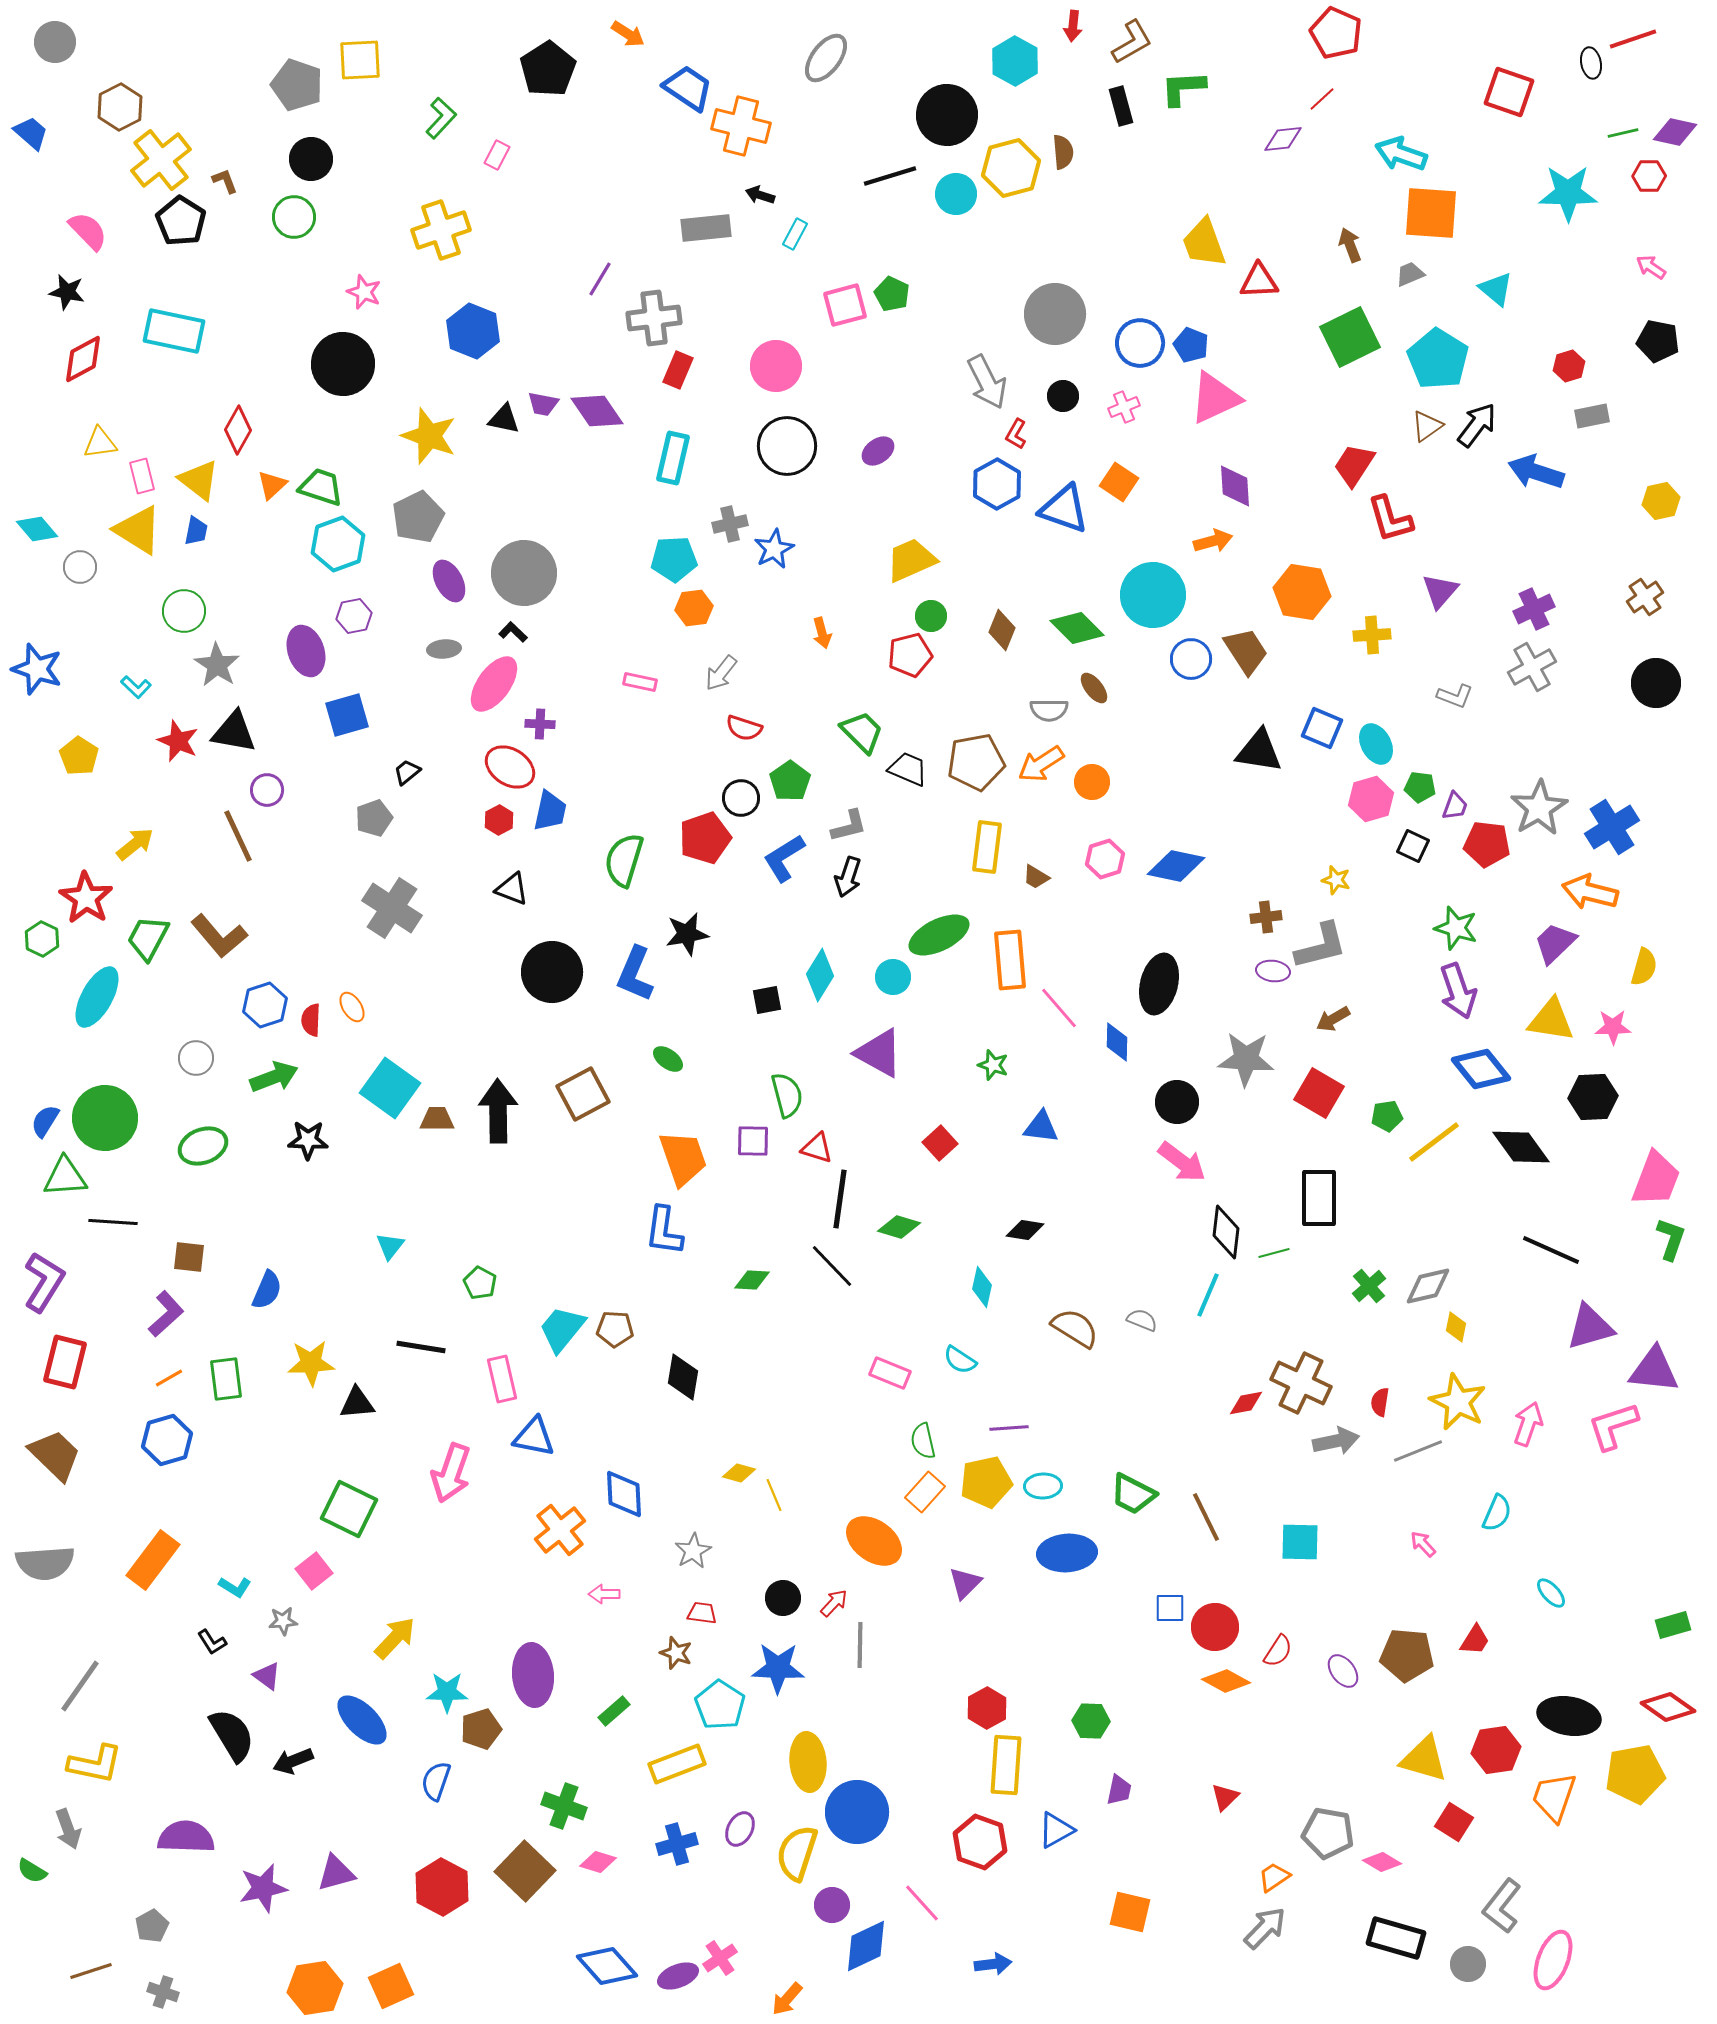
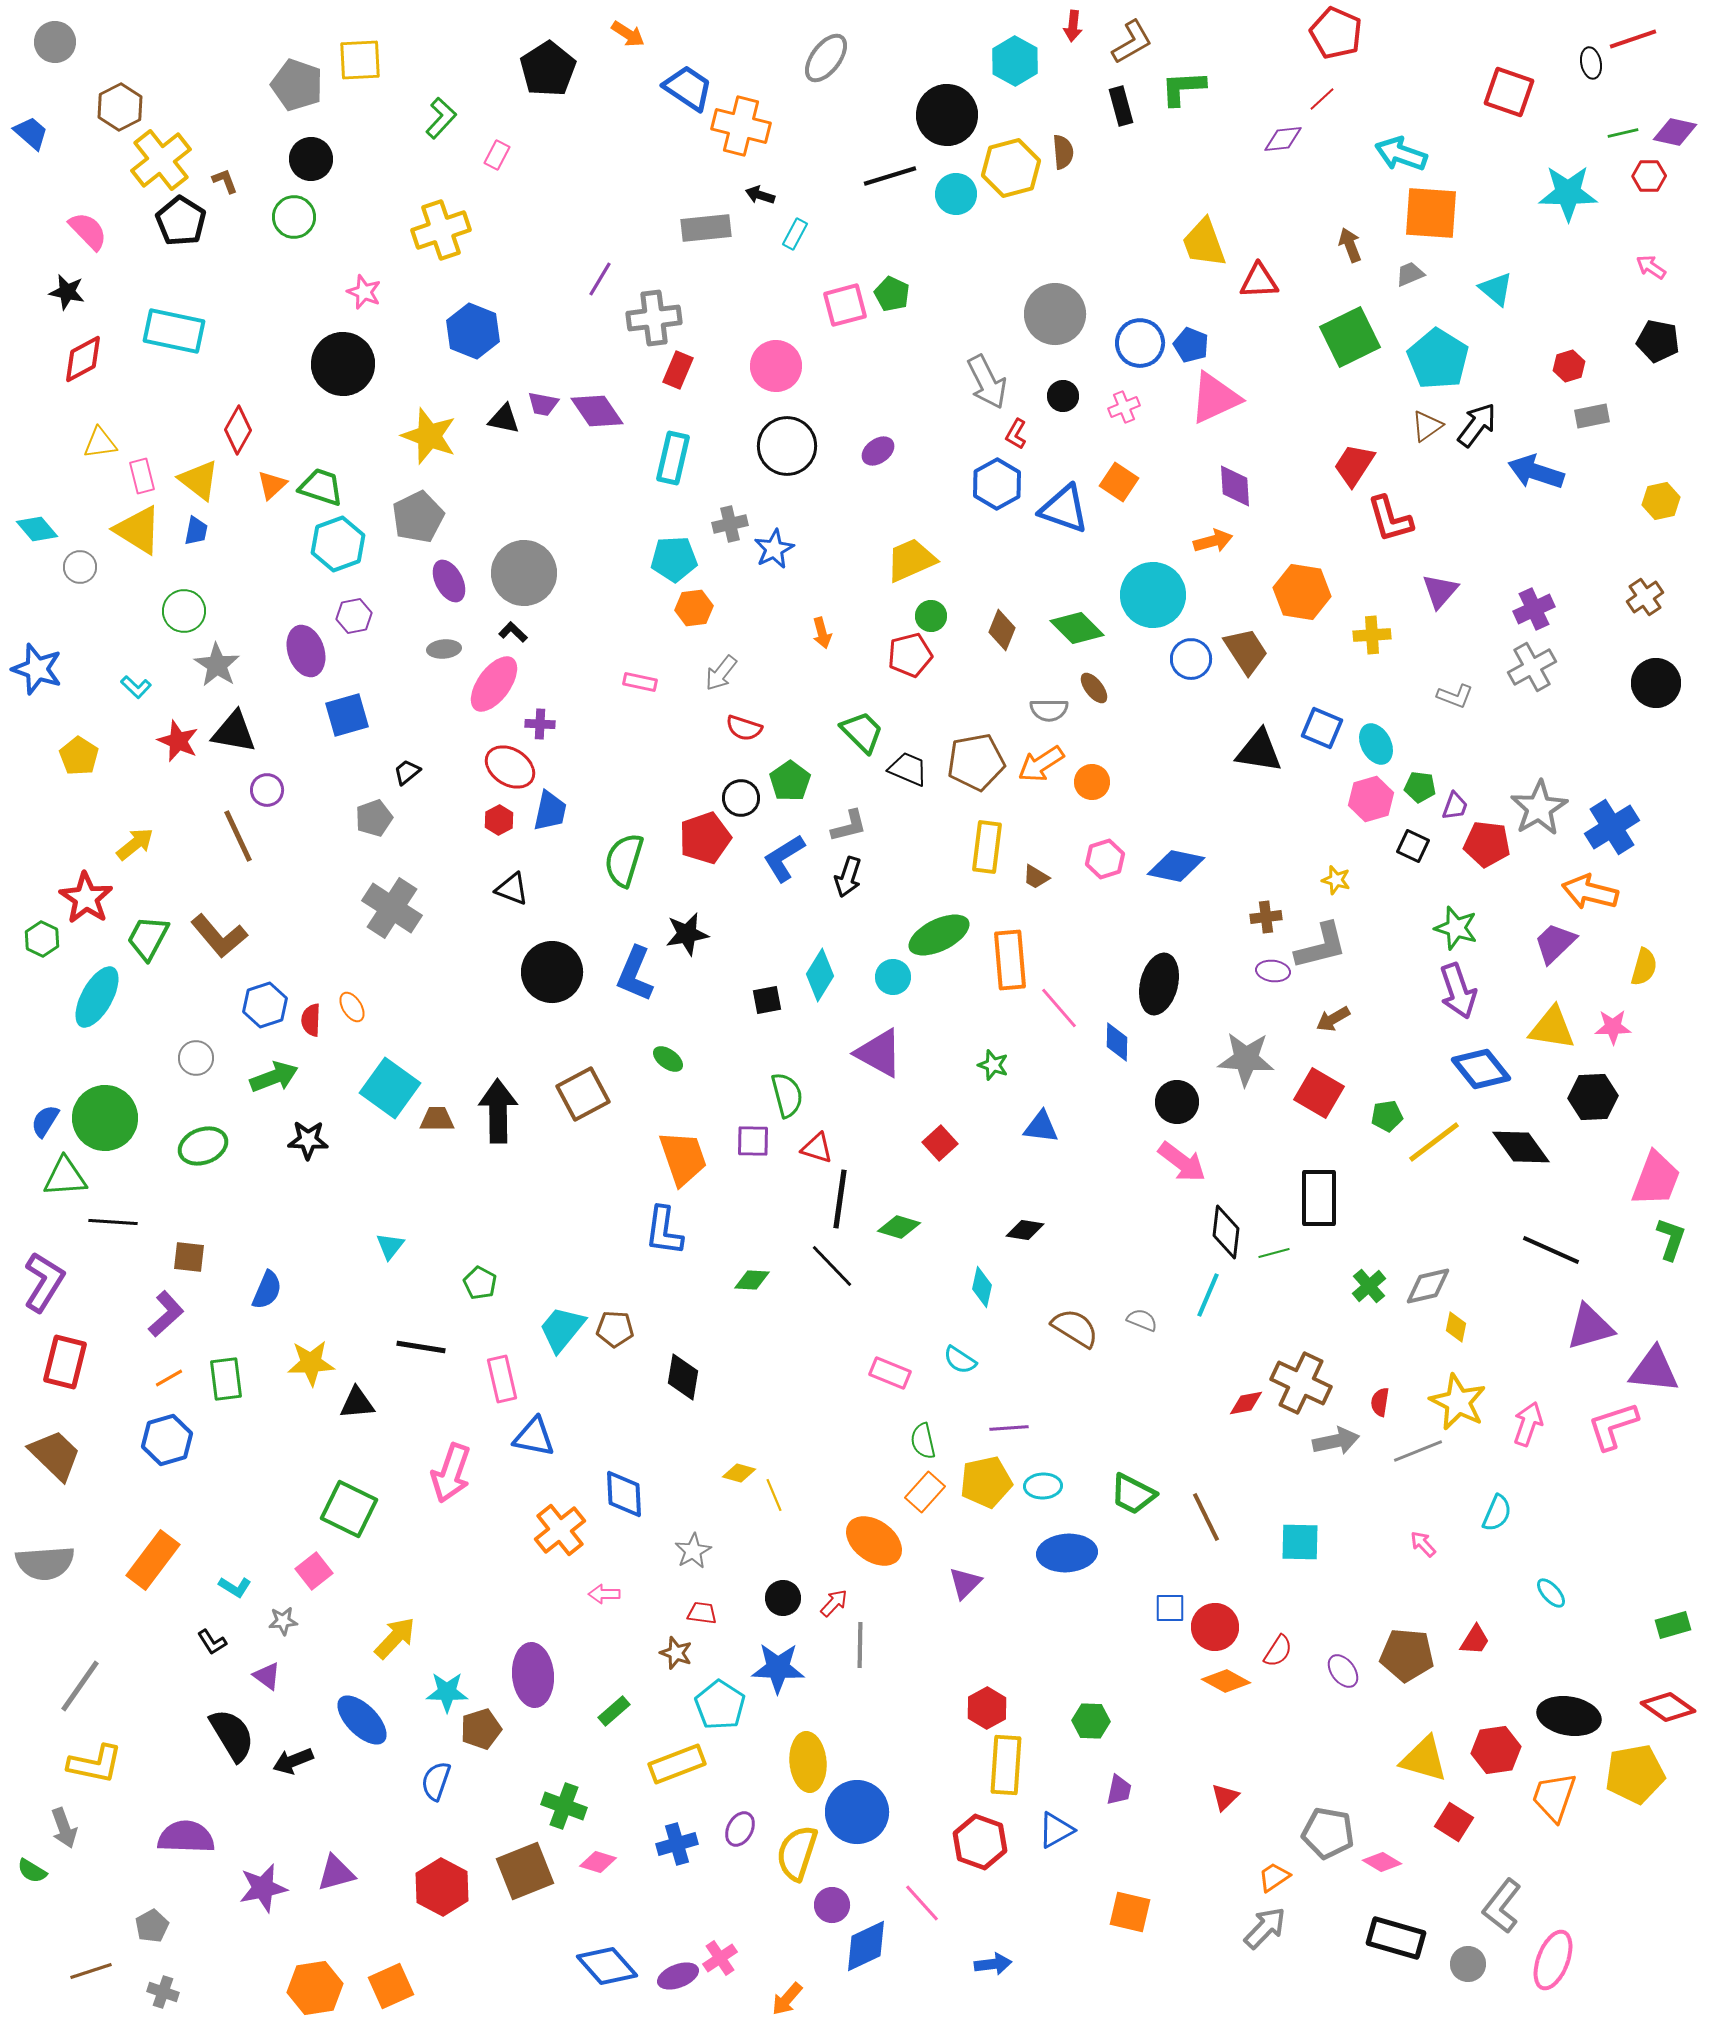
yellow triangle at (1551, 1020): moved 1 px right, 8 px down
gray arrow at (68, 1829): moved 4 px left, 1 px up
brown square at (525, 1871): rotated 24 degrees clockwise
